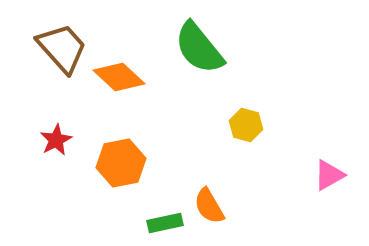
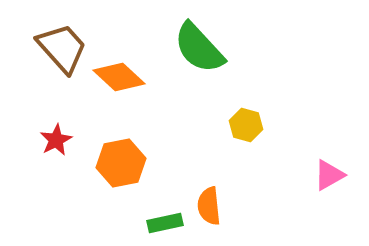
green semicircle: rotated 4 degrees counterclockwise
orange semicircle: rotated 24 degrees clockwise
